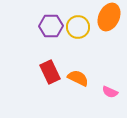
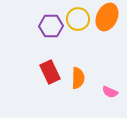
orange ellipse: moved 2 px left
yellow circle: moved 8 px up
orange semicircle: rotated 65 degrees clockwise
